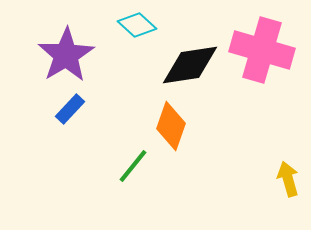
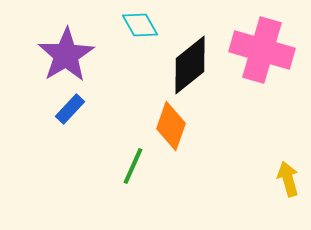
cyan diamond: moved 3 px right; rotated 18 degrees clockwise
black diamond: rotated 30 degrees counterclockwise
green line: rotated 15 degrees counterclockwise
